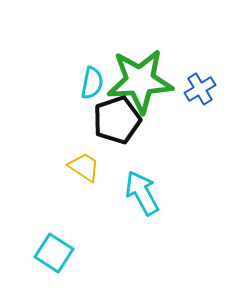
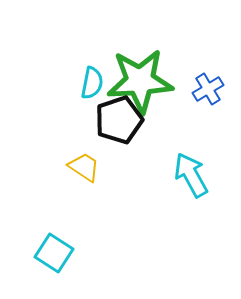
blue cross: moved 8 px right
black pentagon: moved 2 px right
cyan arrow: moved 49 px right, 18 px up
